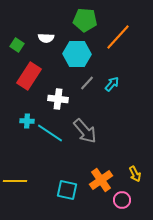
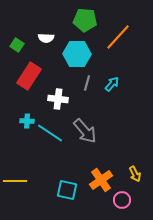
gray line: rotated 28 degrees counterclockwise
